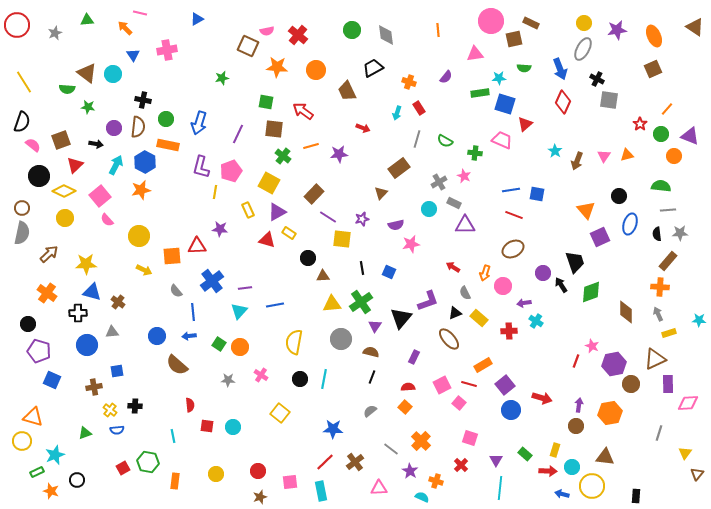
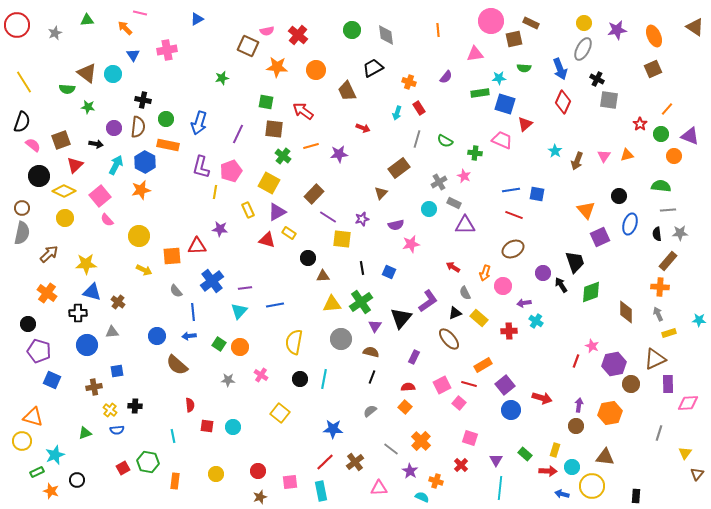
purple L-shape at (428, 301): rotated 15 degrees counterclockwise
